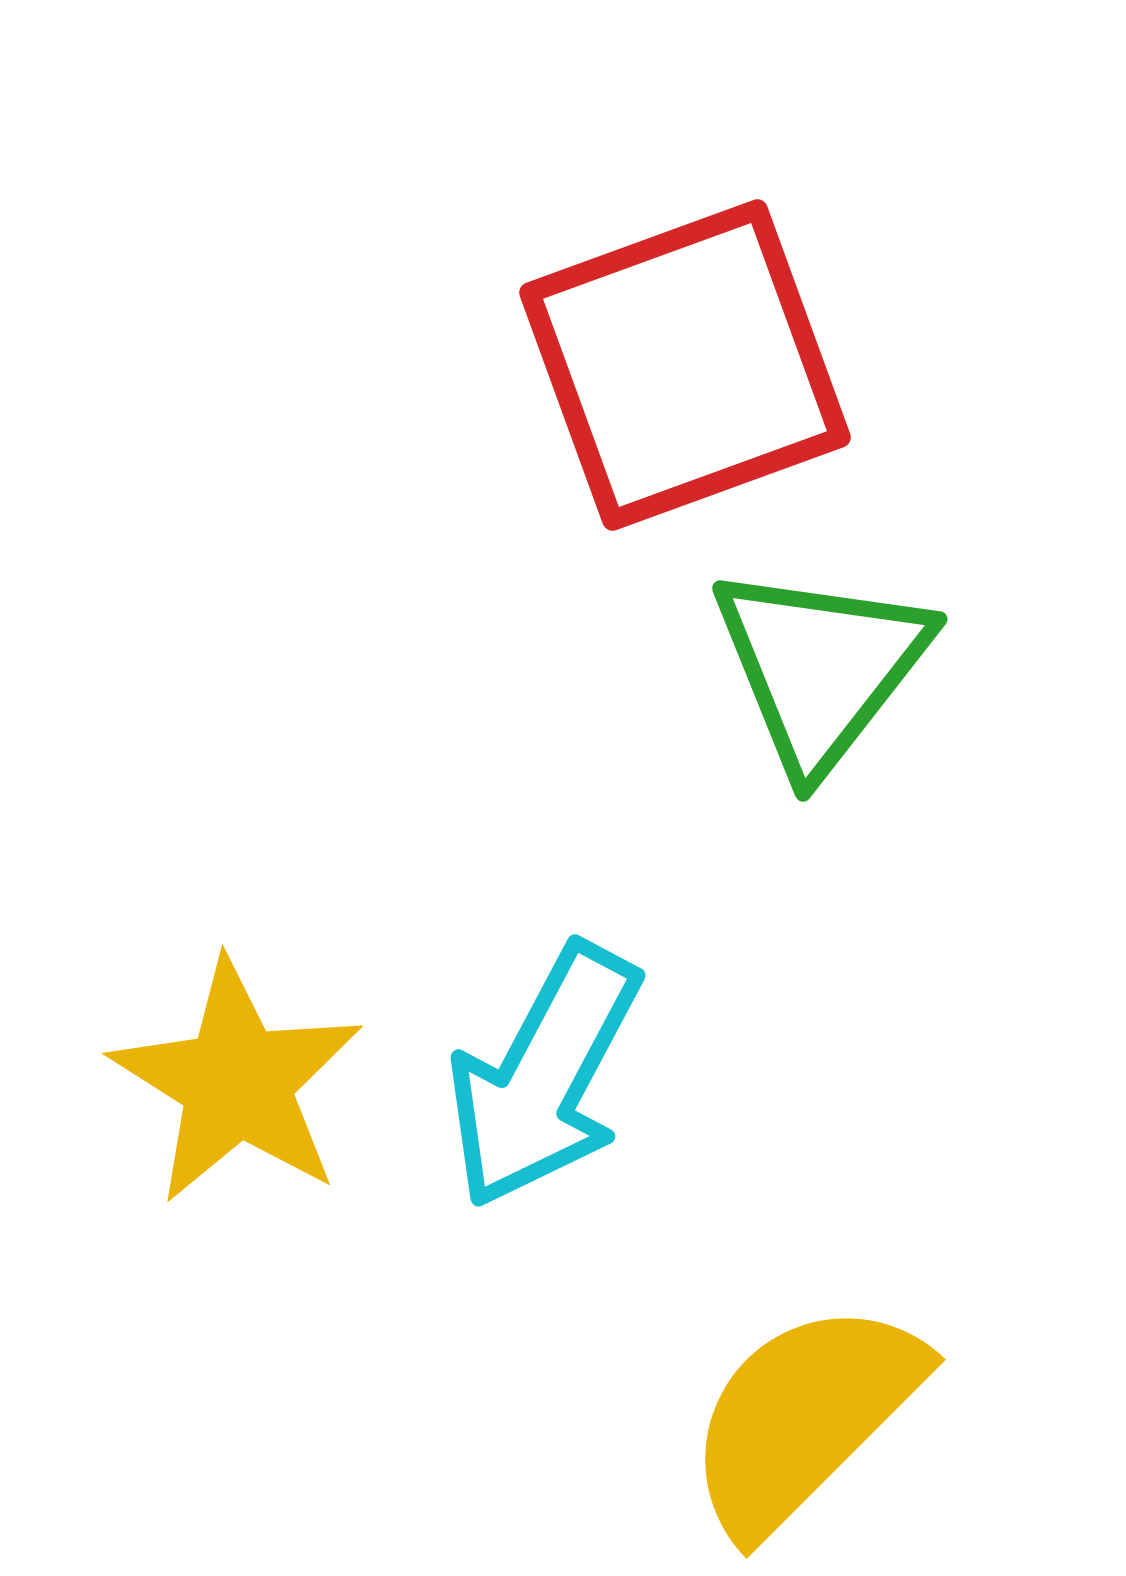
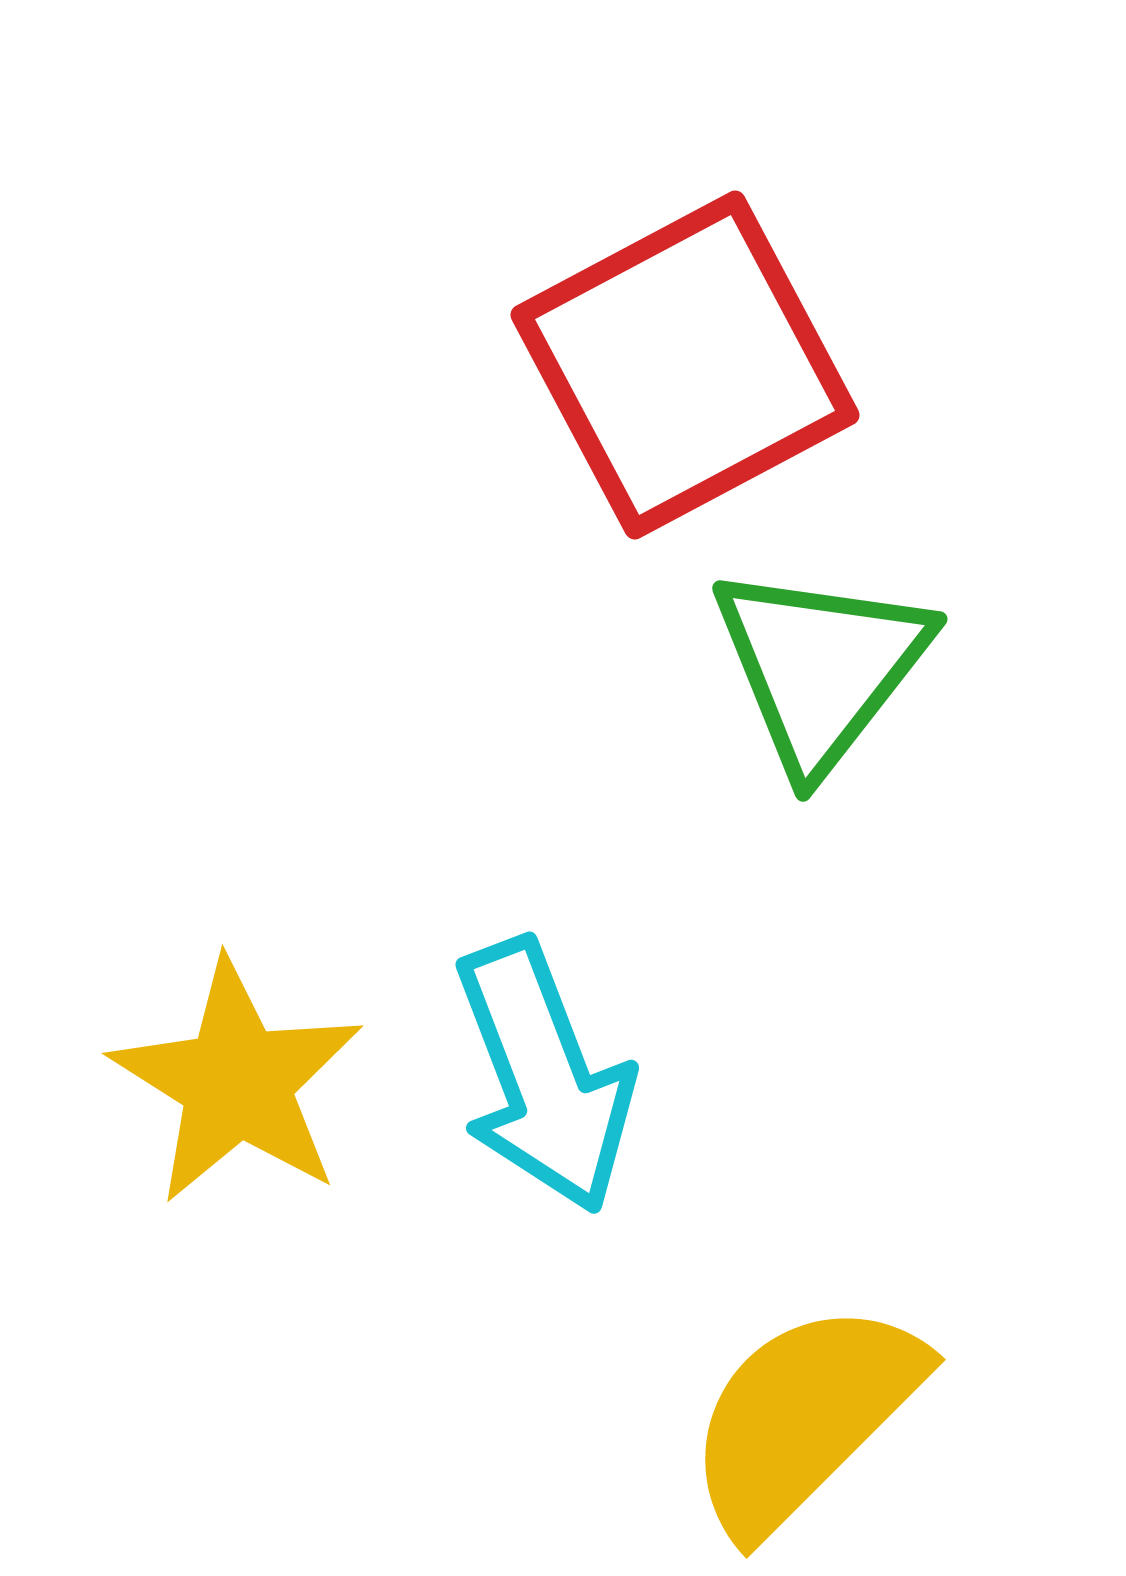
red square: rotated 8 degrees counterclockwise
cyan arrow: rotated 49 degrees counterclockwise
